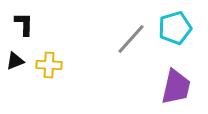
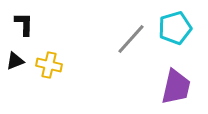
yellow cross: rotated 10 degrees clockwise
